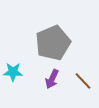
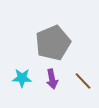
cyan star: moved 9 px right, 6 px down
purple arrow: rotated 36 degrees counterclockwise
